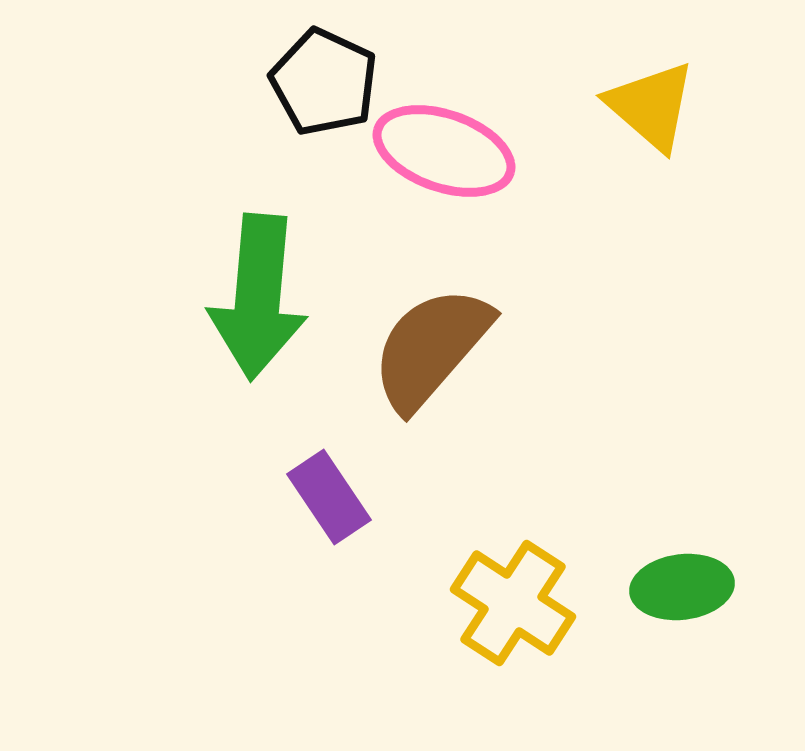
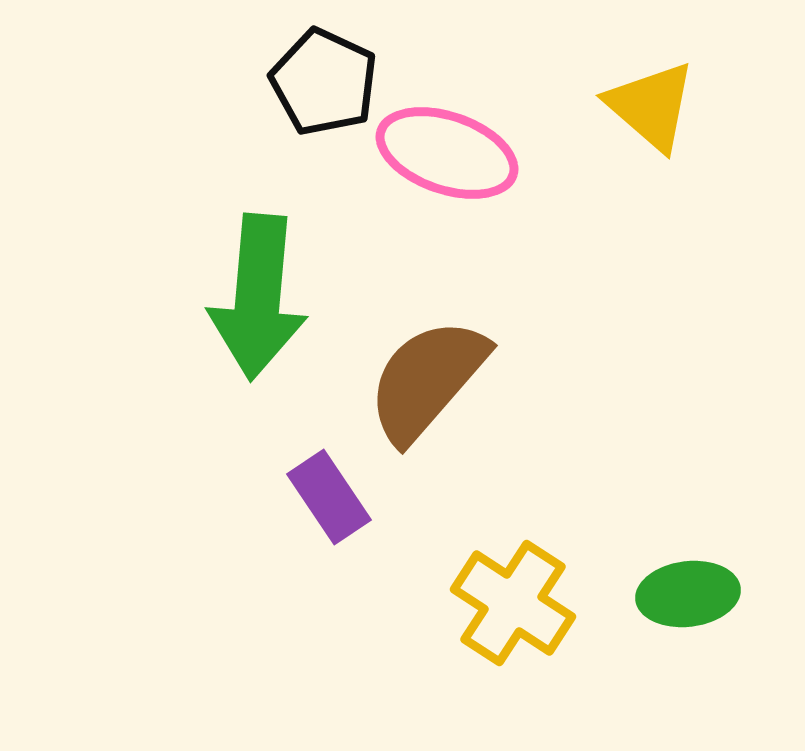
pink ellipse: moved 3 px right, 2 px down
brown semicircle: moved 4 px left, 32 px down
green ellipse: moved 6 px right, 7 px down
